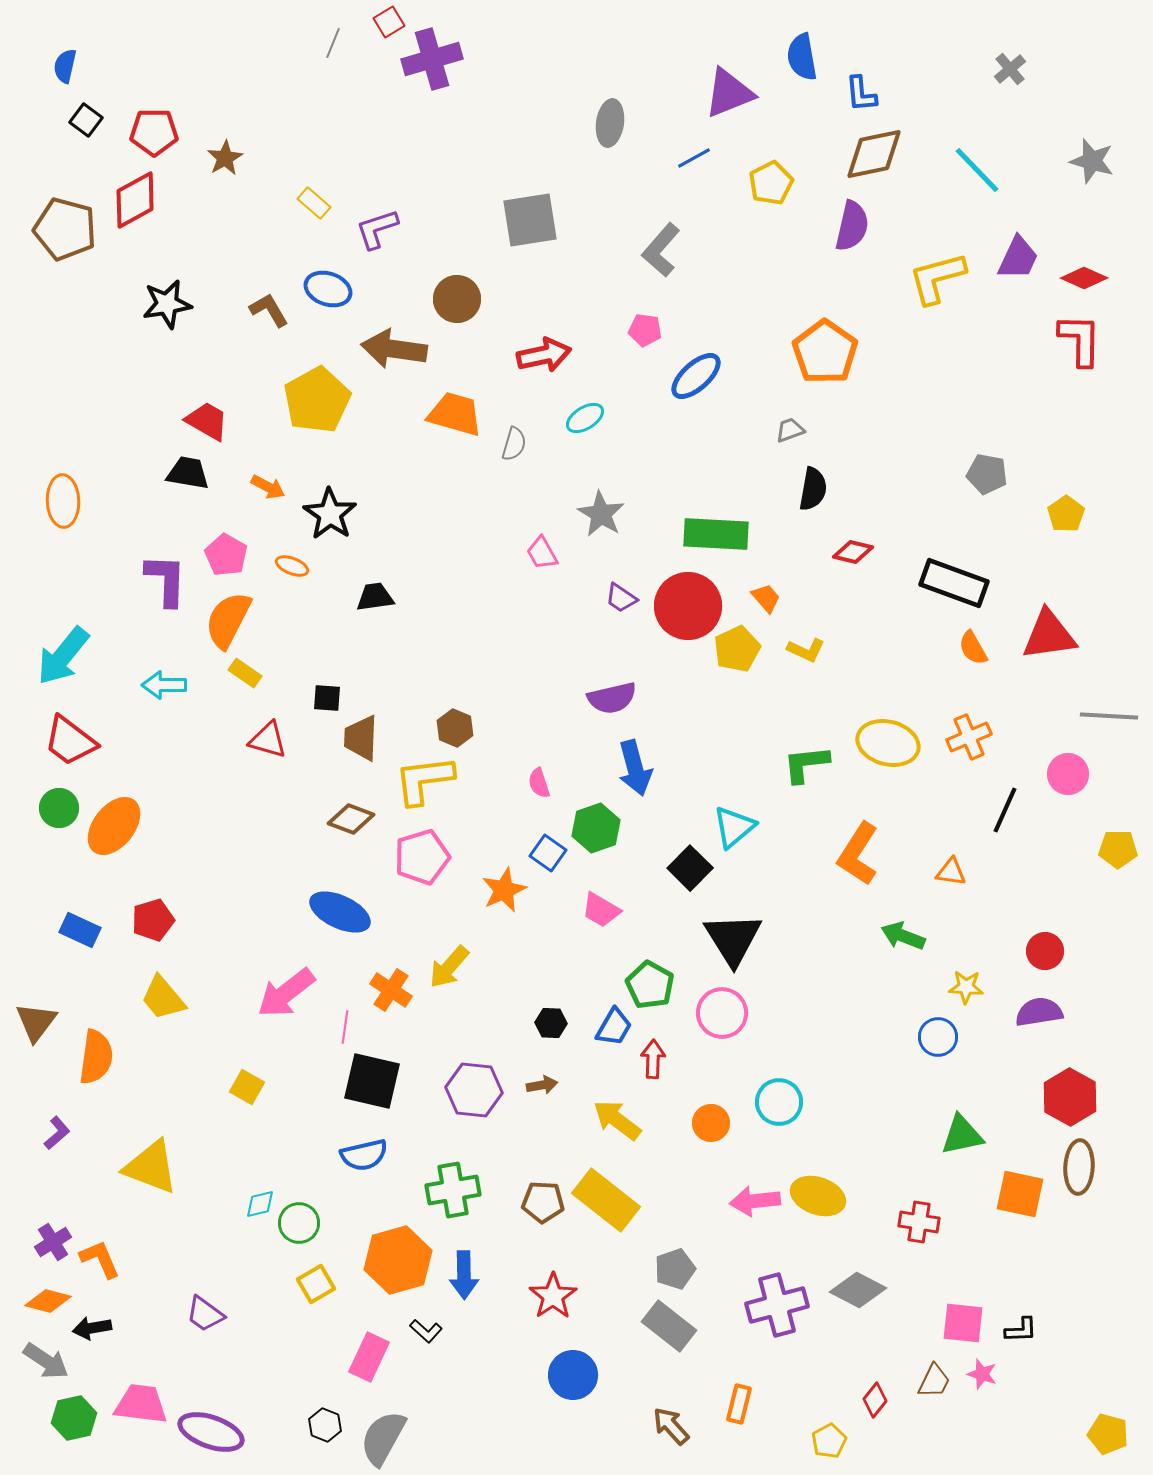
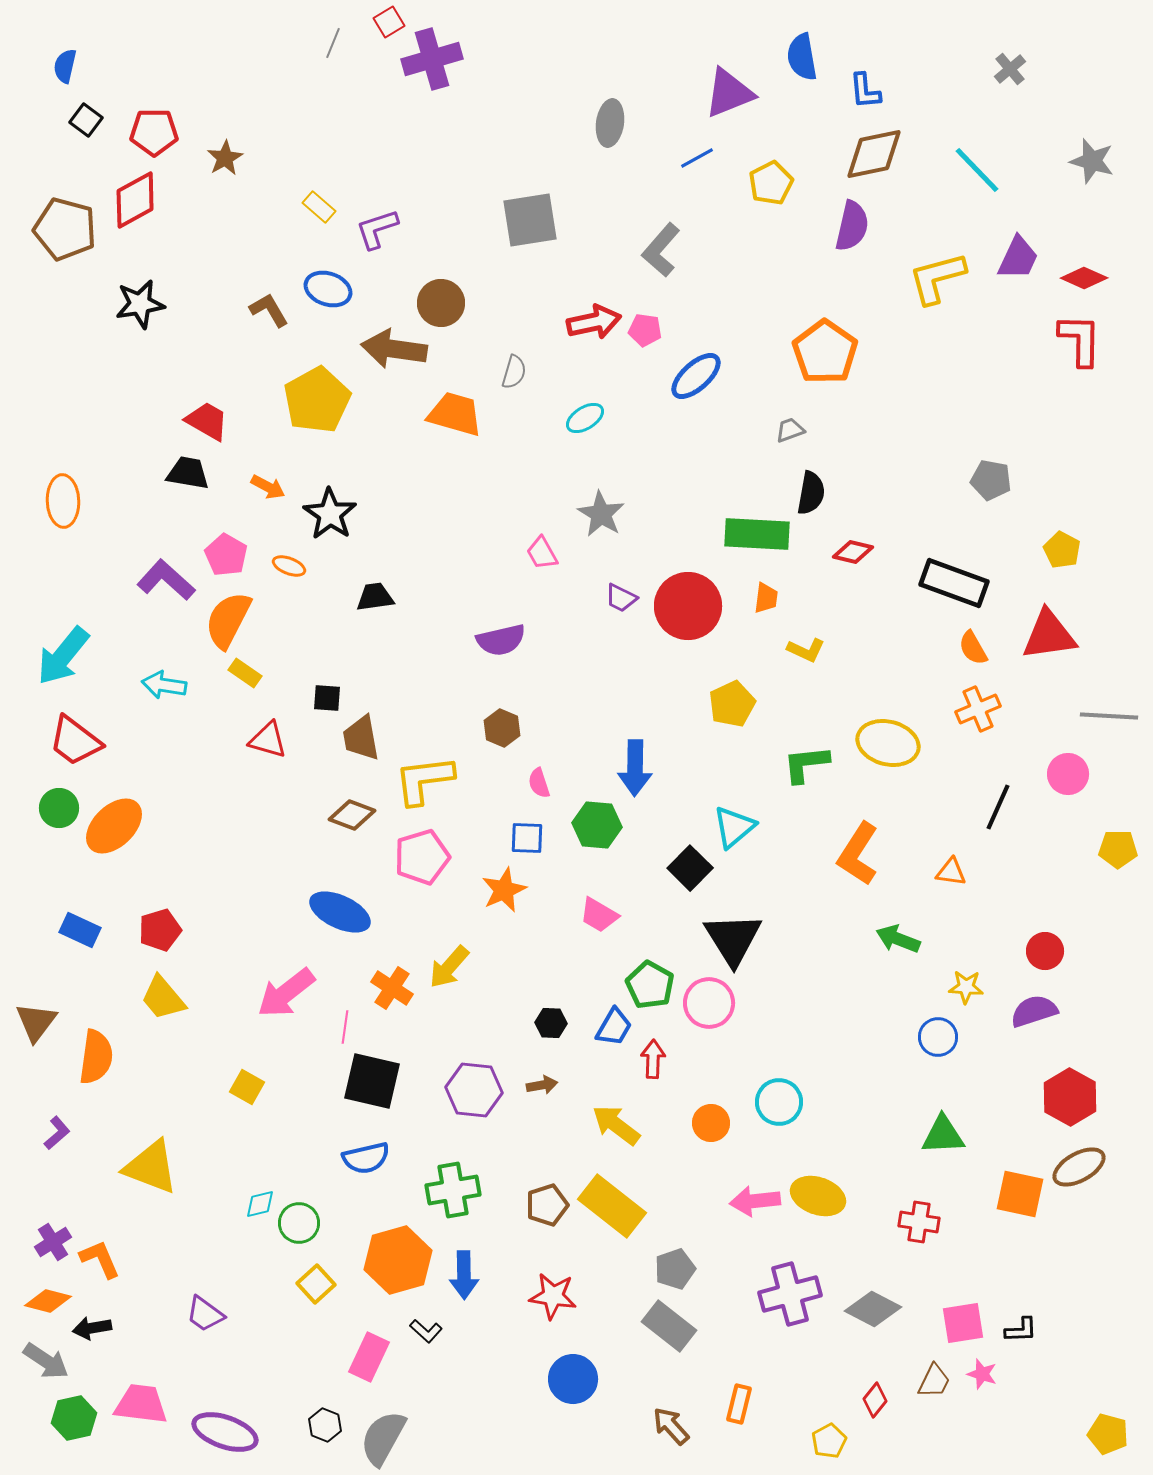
blue L-shape at (861, 94): moved 4 px right, 3 px up
blue line at (694, 158): moved 3 px right
yellow rectangle at (314, 203): moved 5 px right, 4 px down
brown circle at (457, 299): moved 16 px left, 4 px down
black star at (167, 304): moved 27 px left
red arrow at (544, 355): moved 50 px right, 33 px up
gray semicircle at (514, 444): moved 72 px up
gray pentagon at (987, 474): moved 4 px right, 6 px down
black semicircle at (813, 489): moved 2 px left, 4 px down
yellow pentagon at (1066, 514): moved 4 px left, 36 px down; rotated 9 degrees counterclockwise
green rectangle at (716, 534): moved 41 px right
orange ellipse at (292, 566): moved 3 px left
purple L-shape at (166, 580): rotated 50 degrees counterclockwise
purple trapezoid at (621, 598): rotated 8 degrees counterclockwise
orange trapezoid at (766, 598): rotated 48 degrees clockwise
yellow pentagon at (737, 649): moved 5 px left, 55 px down
cyan arrow at (164, 685): rotated 9 degrees clockwise
purple semicircle at (612, 698): moved 111 px left, 58 px up
brown hexagon at (455, 728): moved 47 px right
orange cross at (969, 737): moved 9 px right, 28 px up
brown trapezoid at (361, 738): rotated 12 degrees counterclockwise
red trapezoid at (70, 741): moved 5 px right
blue arrow at (635, 768): rotated 16 degrees clockwise
black line at (1005, 810): moved 7 px left, 3 px up
brown diamond at (351, 819): moved 1 px right, 4 px up
orange ellipse at (114, 826): rotated 8 degrees clockwise
green hexagon at (596, 828): moved 1 px right, 3 px up; rotated 24 degrees clockwise
blue square at (548, 853): moved 21 px left, 15 px up; rotated 33 degrees counterclockwise
pink trapezoid at (601, 910): moved 2 px left, 5 px down
red pentagon at (153, 920): moved 7 px right, 10 px down
green arrow at (903, 936): moved 5 px left, 3 px down
orange cross at (391, 990): moved 1 px right, 2 px up
purple semicircle at (1039, 1012): moved 5 px left, 1 px up; rotated 9 degrees counterclockwise
pink circle at (722, 1013): moved 13 px left, 10 px up
yellow arrow at (617, 1120): moved 1 px left, 5 px down
green triangle at (962, 1135): moved 19 px left; rotated 9 degrees clockwise
blue semicircle at (364, 1155): moved 2 px right, 3 px down
brown ellipse at (1079, 1167): rotated 58 degrees clockwise
yellow rectangle at (606, 1200): moved 6 px right, 6 px down
brown pentagon at (543, 1202): moved 4 px right, 3 px down; rotated 21 degrees counterclockwise
yellow square at (316, 1284): rotated 12 degrees counterclockwise
gray diamond at (858, 1290): moved 15 px right, 19 px down
red star at (553, 1296): rotated 30 degrees counterclockwise
purple cross at (777, 1305): moved 13 px right, 11 px up
pink square at (963, 1323): rotated 15 degrees counterclockwise
blue circle at (573, 1375): moved 4 px down
purple ellipse at (211, 1432): moved 14 px right
